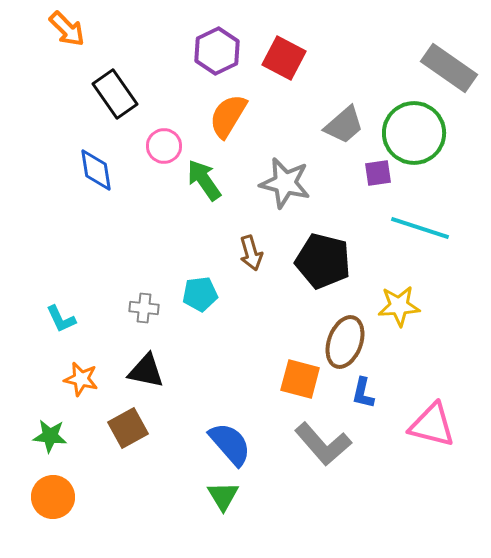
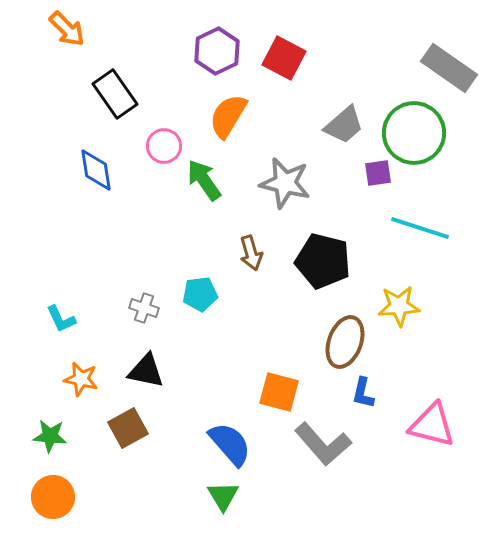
gray cross: rotated 12 degrees clockwise
orange square: moved 21 px left, 13 px down
